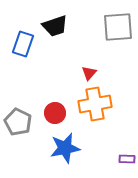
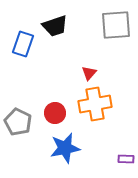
gray square: moved 2 px left, 2 px up
purple rectangle: moved 1 px left
